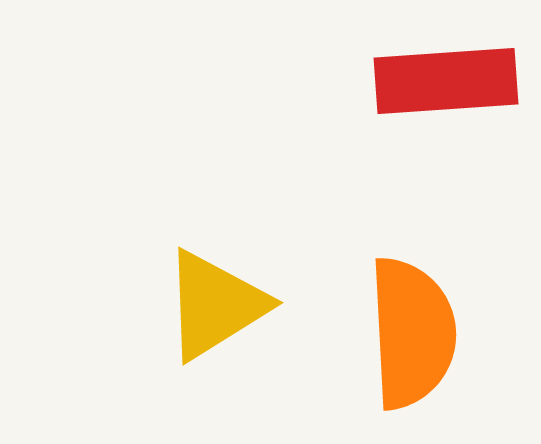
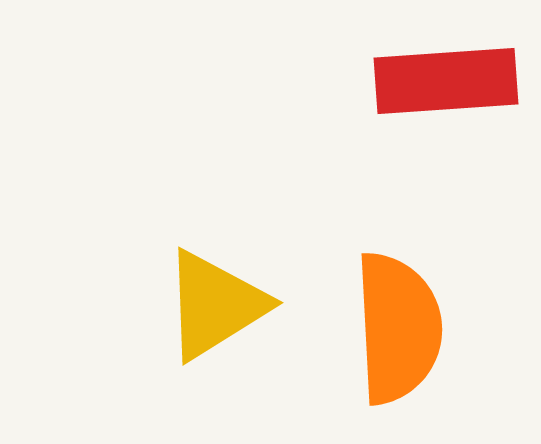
orange semicircle: moved 14 px left, 5 px up
